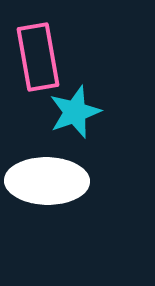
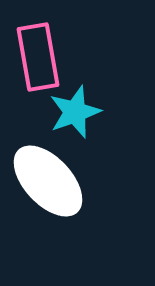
white ellipse: moved 1 px right; rotated 46 degrees clockwise
